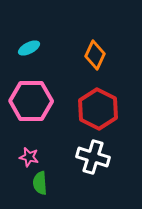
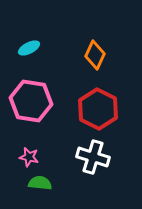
pink hexagon: rotated 9 degrees clockwise
green semicircle: rotated 100 degrees clockwise
